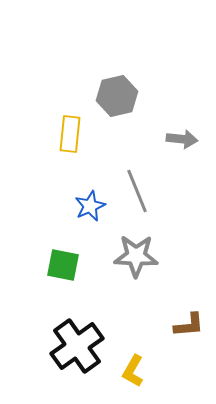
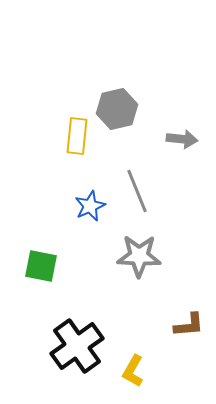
gray hexagon: moved 13 px down
yellow rectangle: moved 7 px right, 2 px down
gray star: moved 3 px right
green square: moved 22 px left, 1 px down
